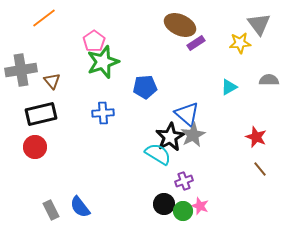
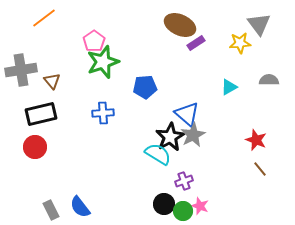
red star: moved 3 px down
